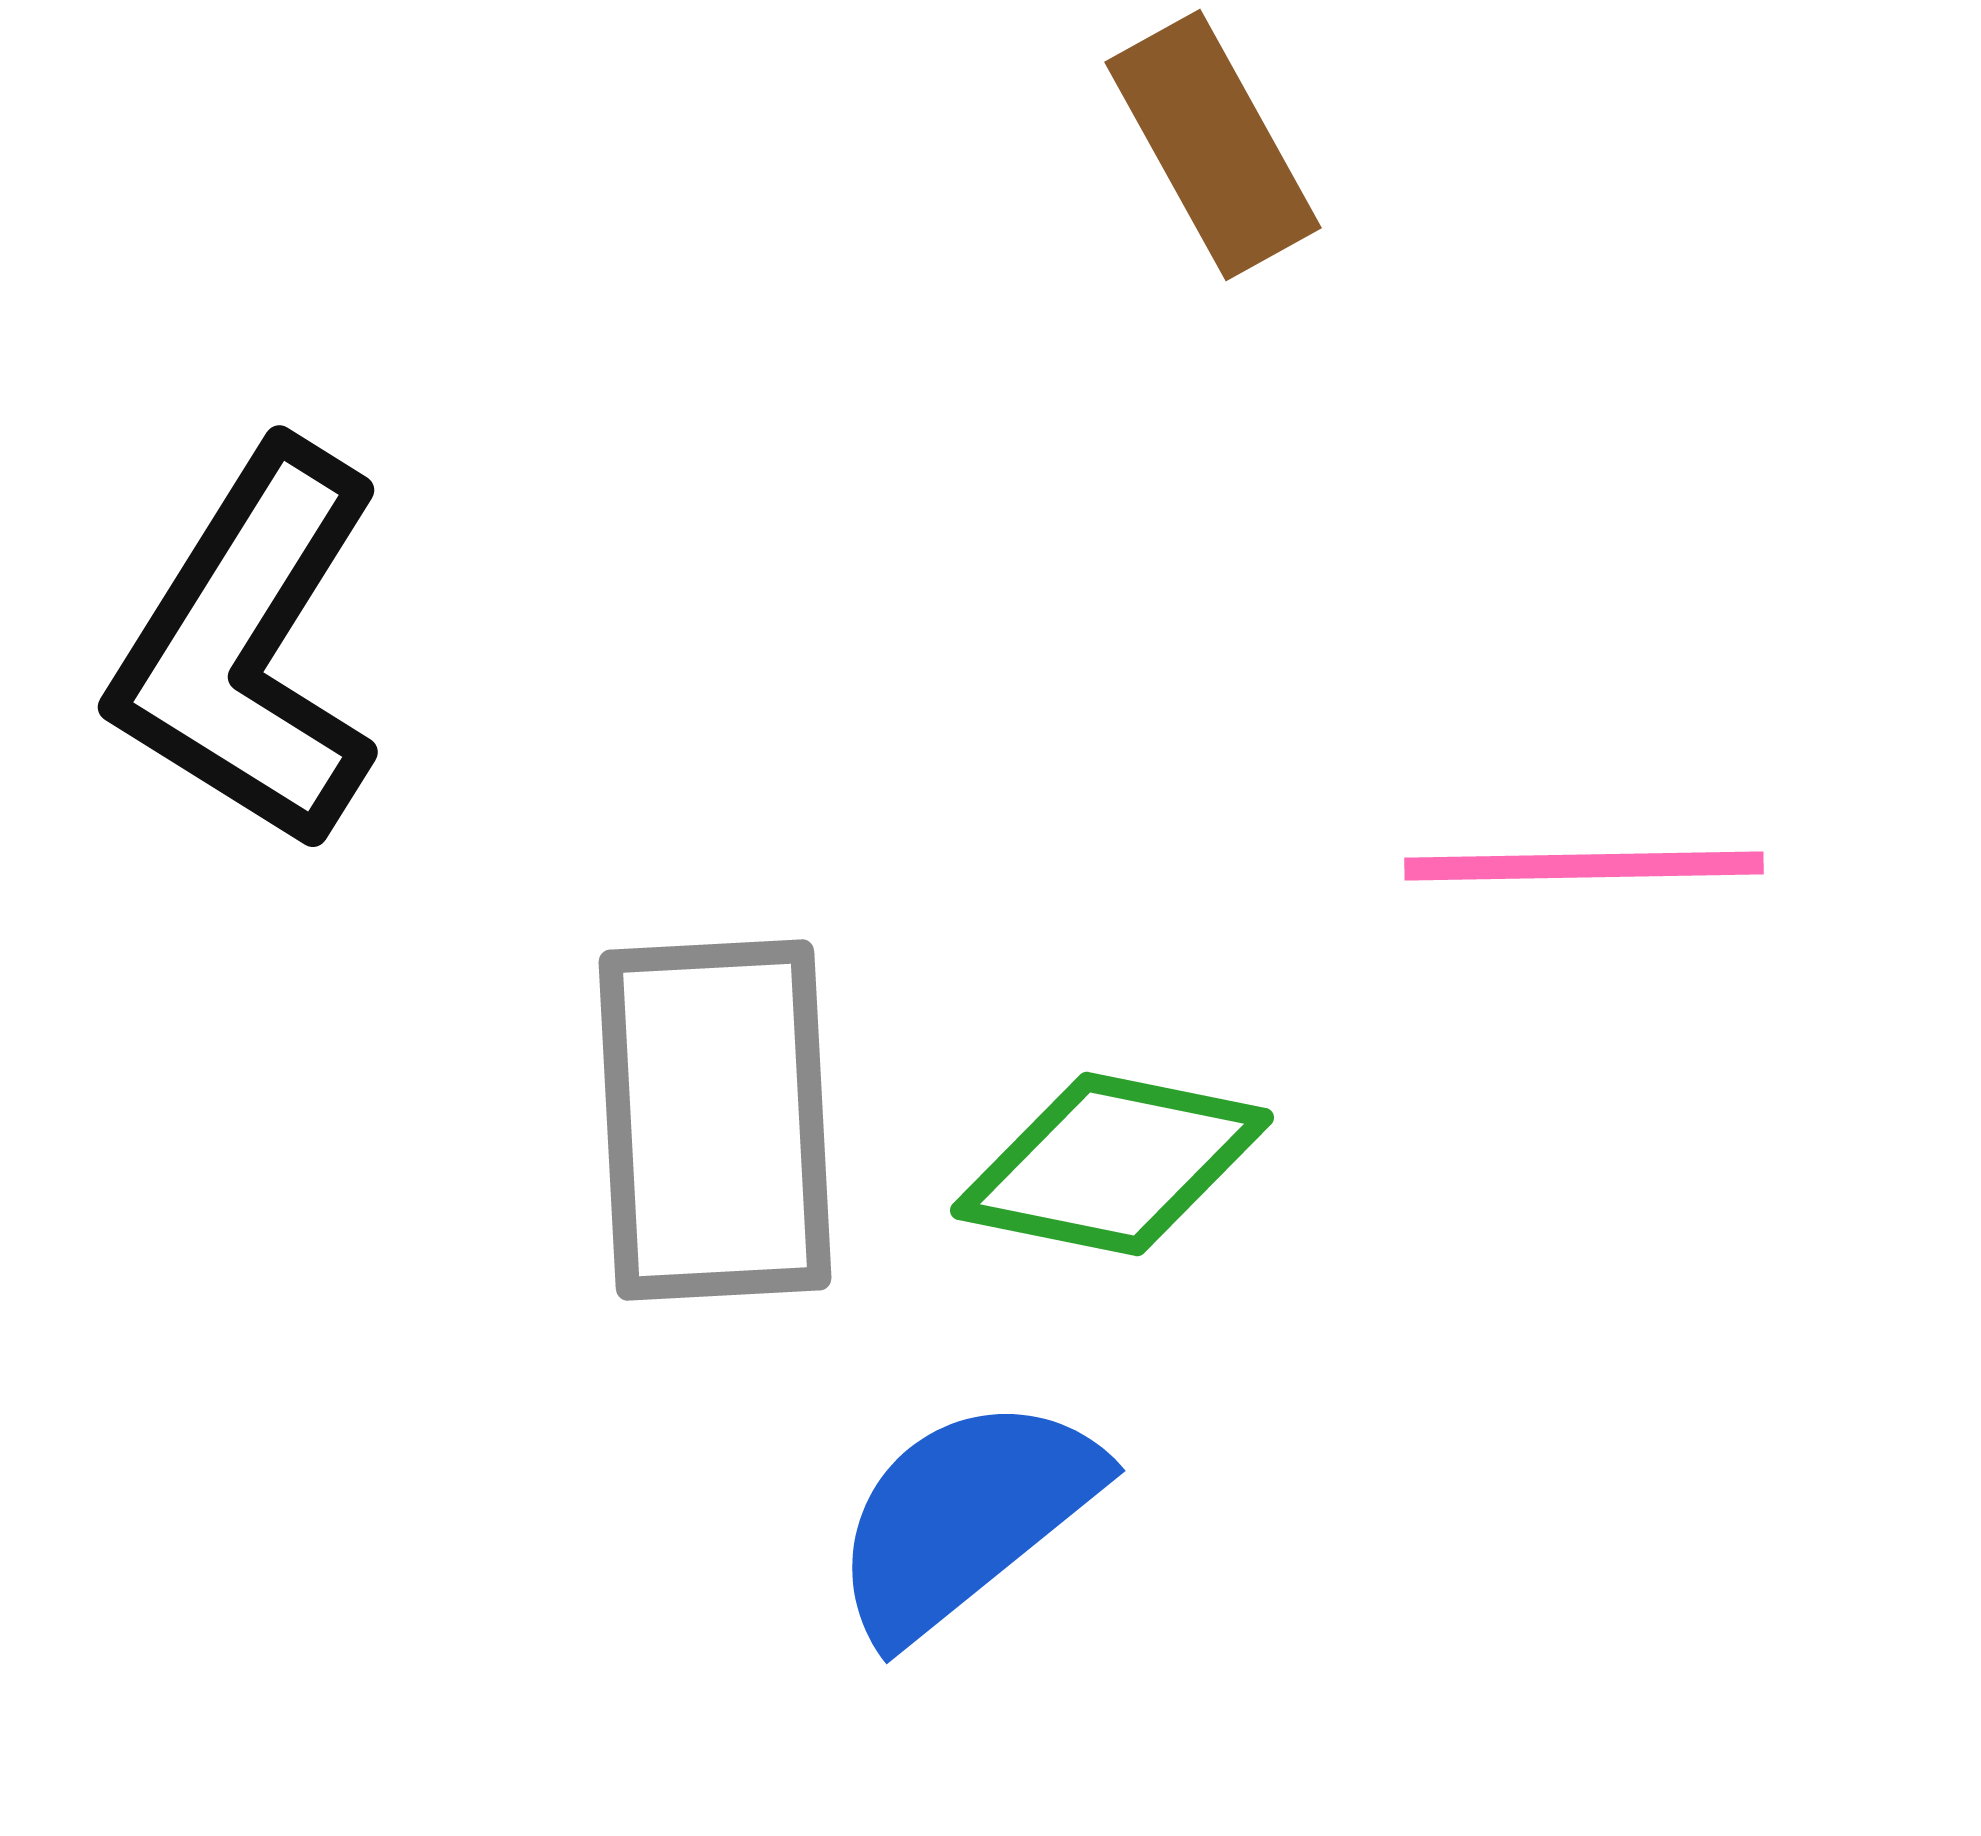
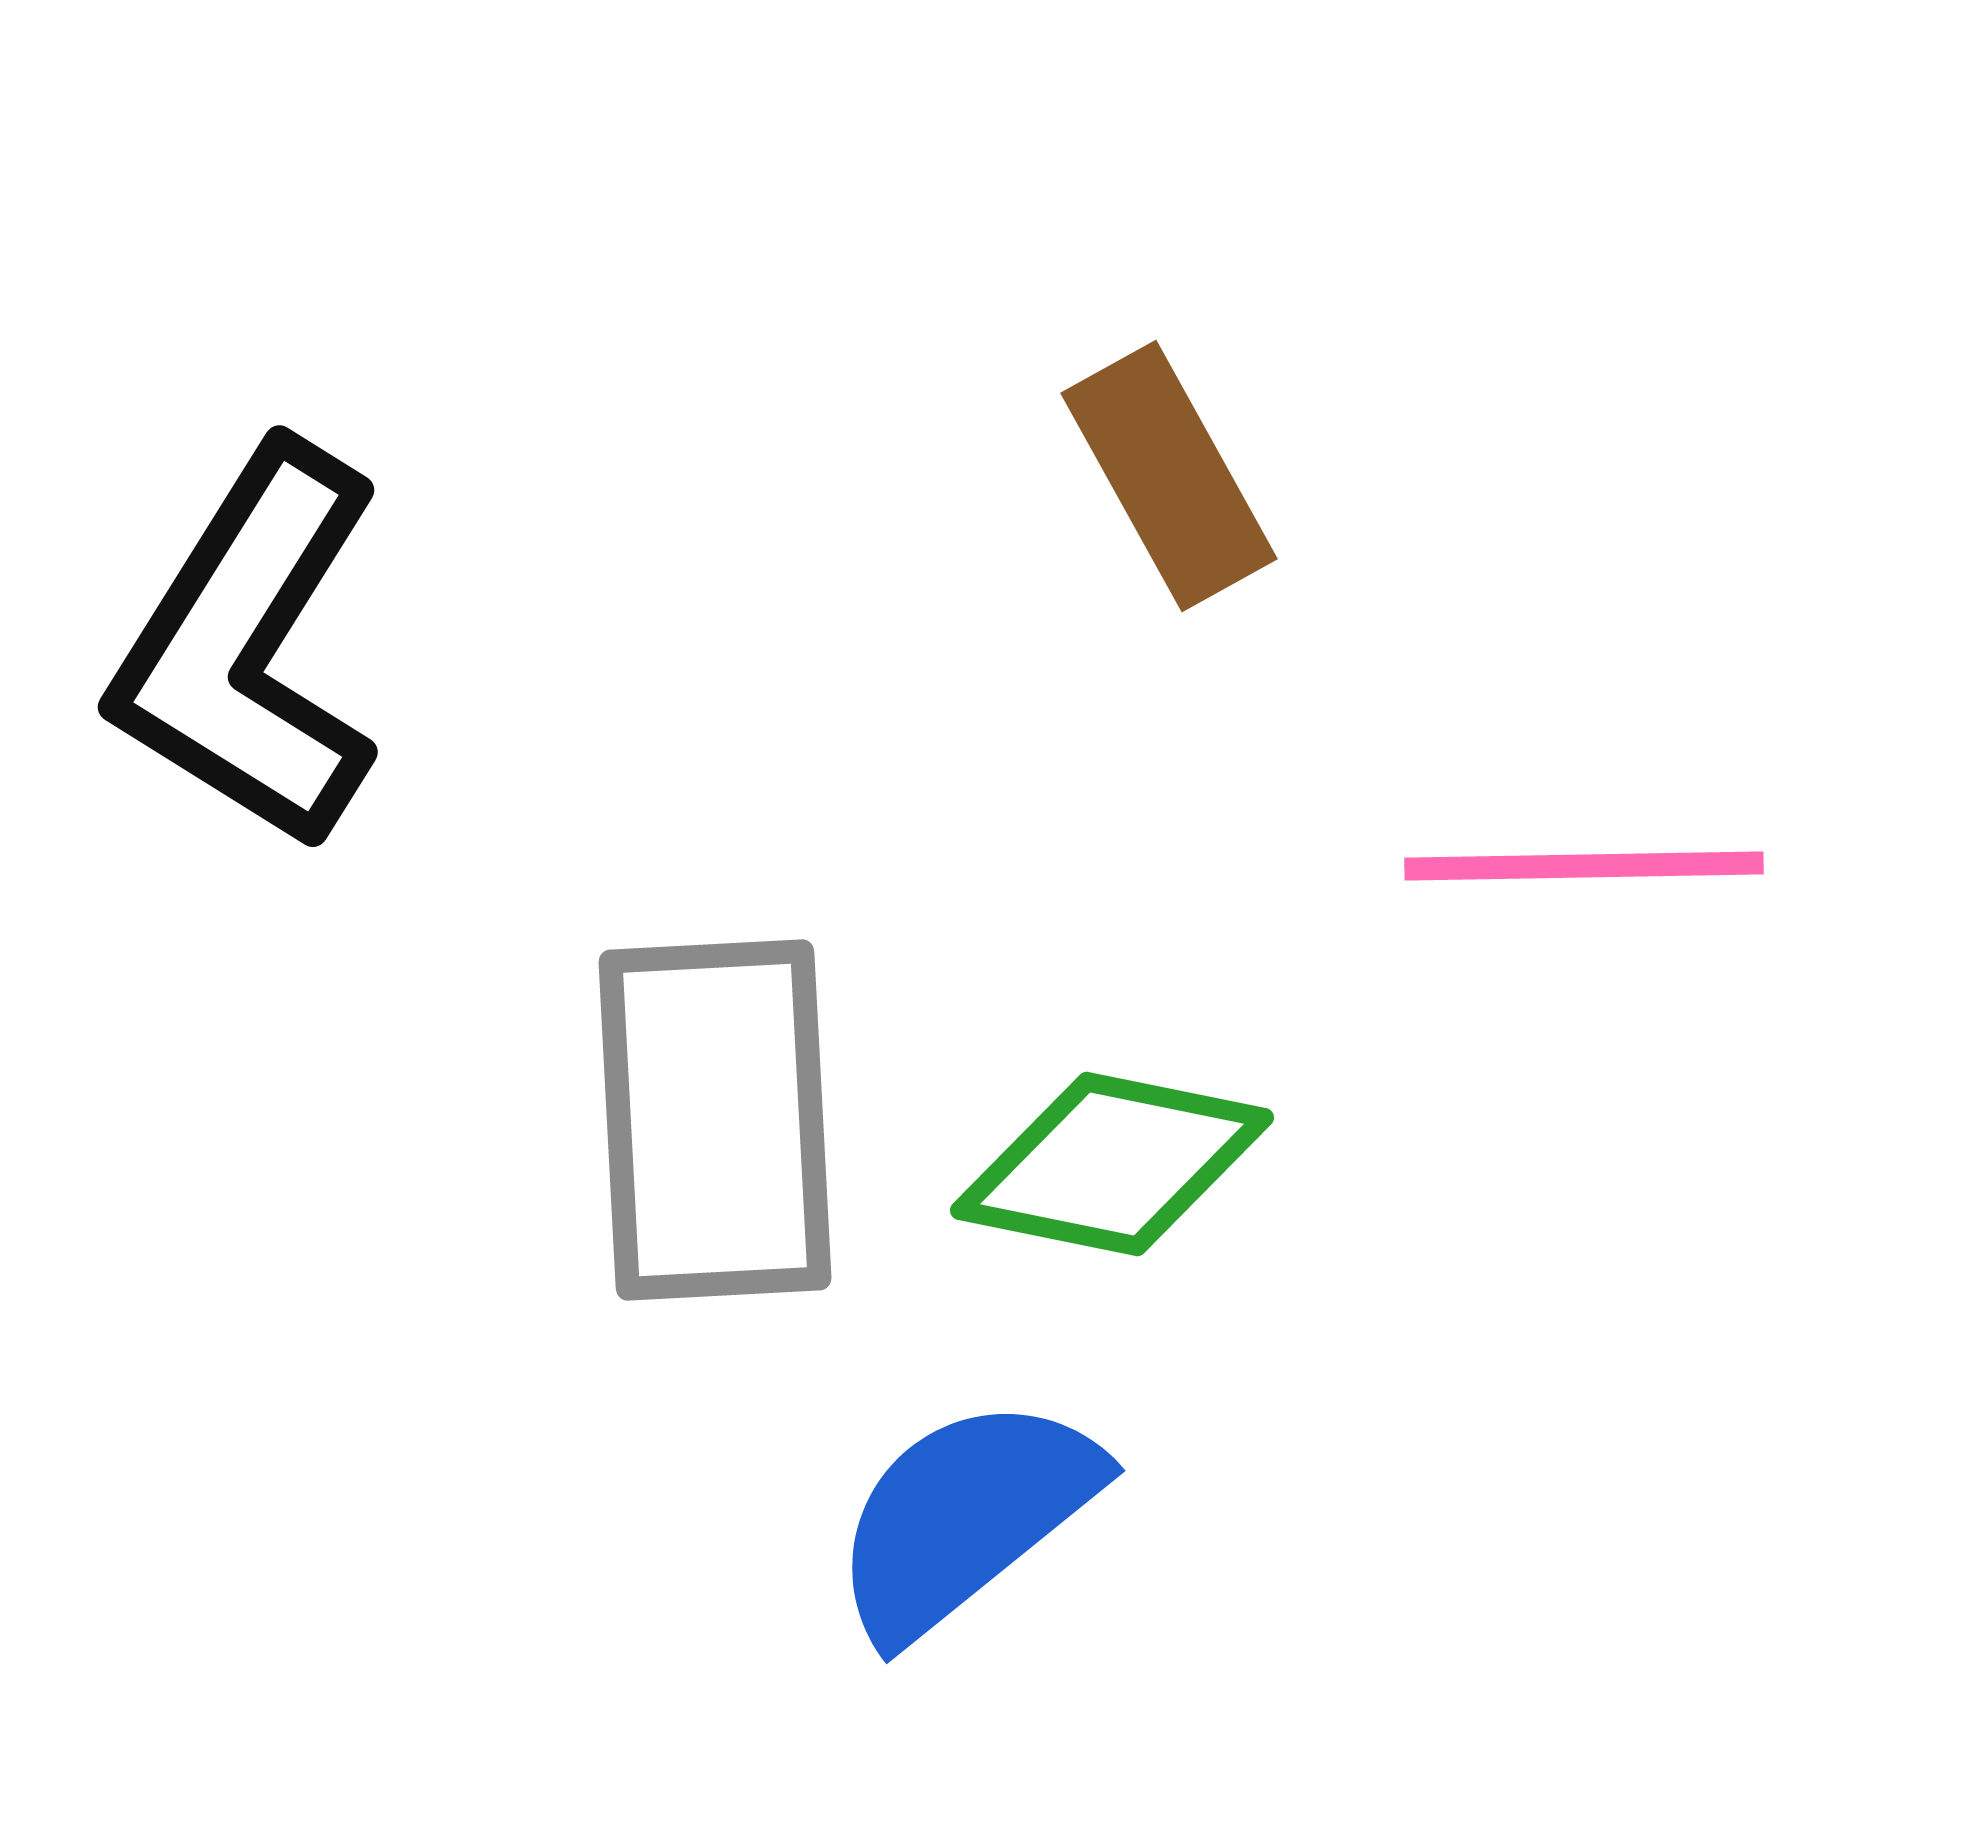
brown rectangle: moved 44 px left, 331 px down
